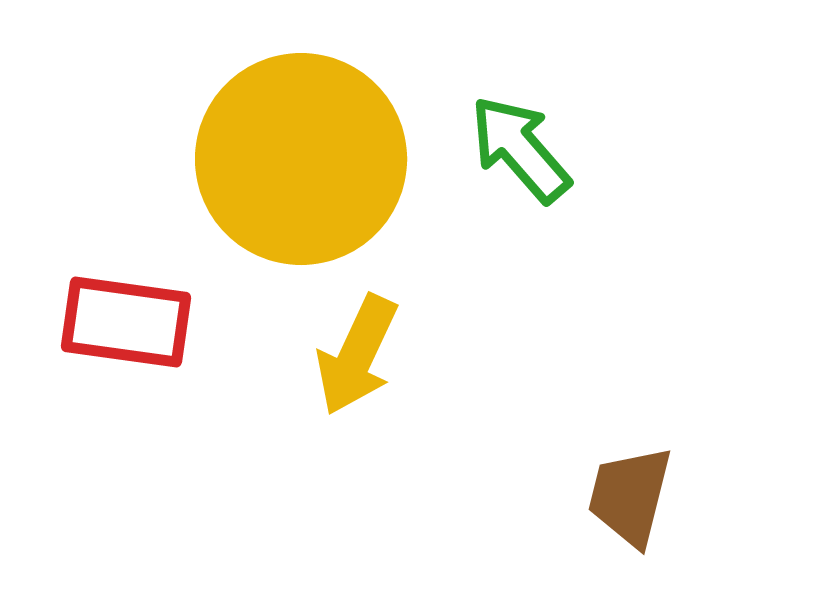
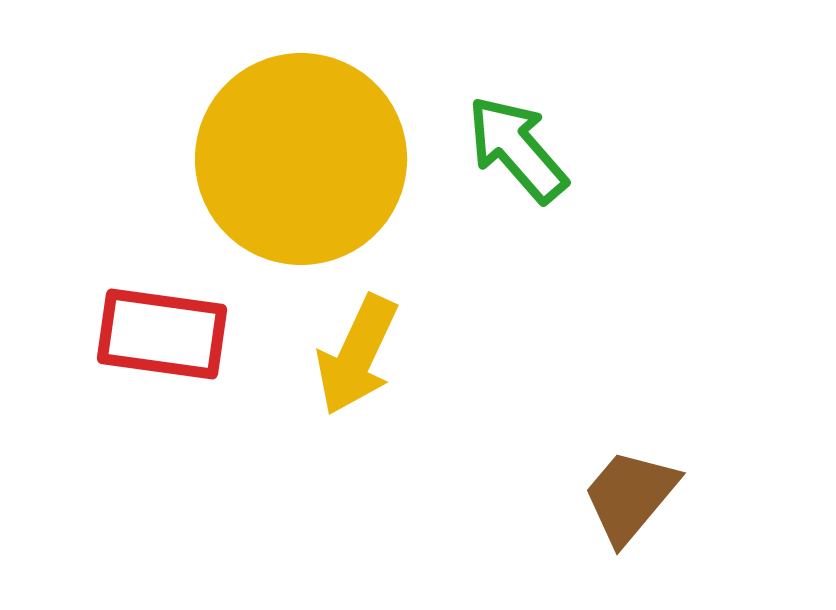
green arrow: moved 3 px left
red rectangle: moved 36 px right, 12 px down
brown trapezoid: rotated 26 degrees clockwise
